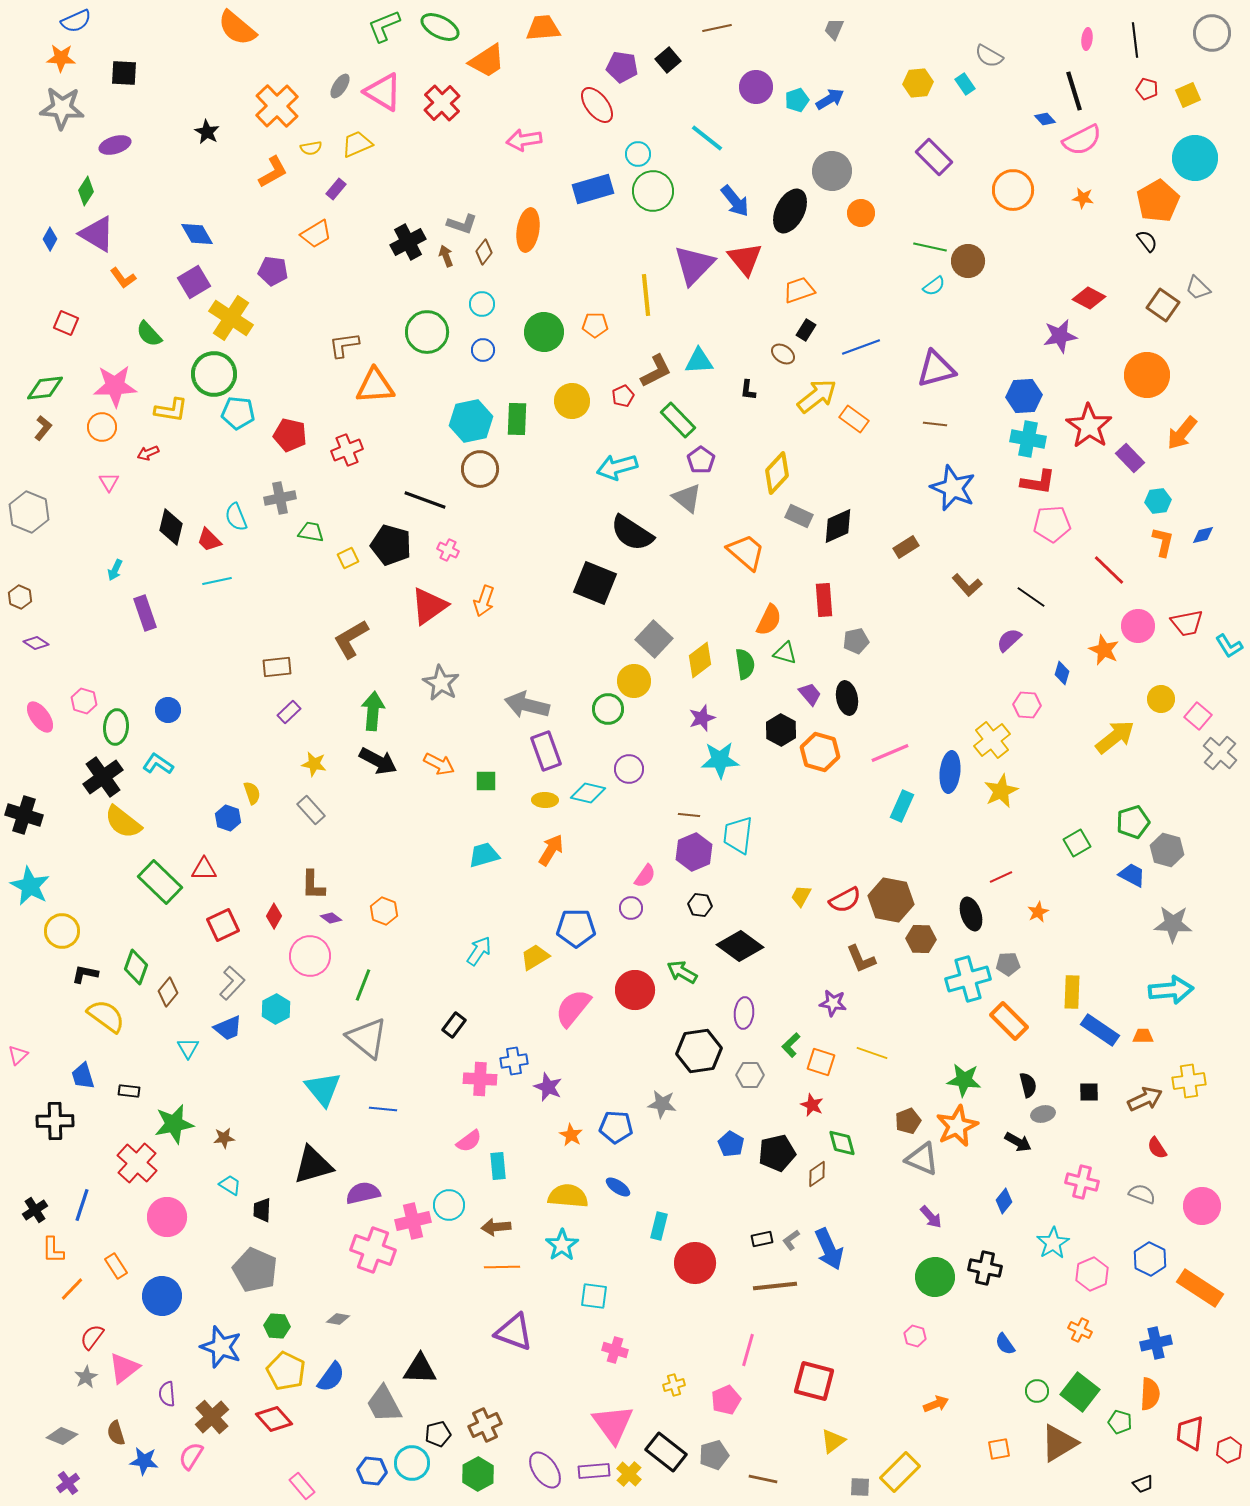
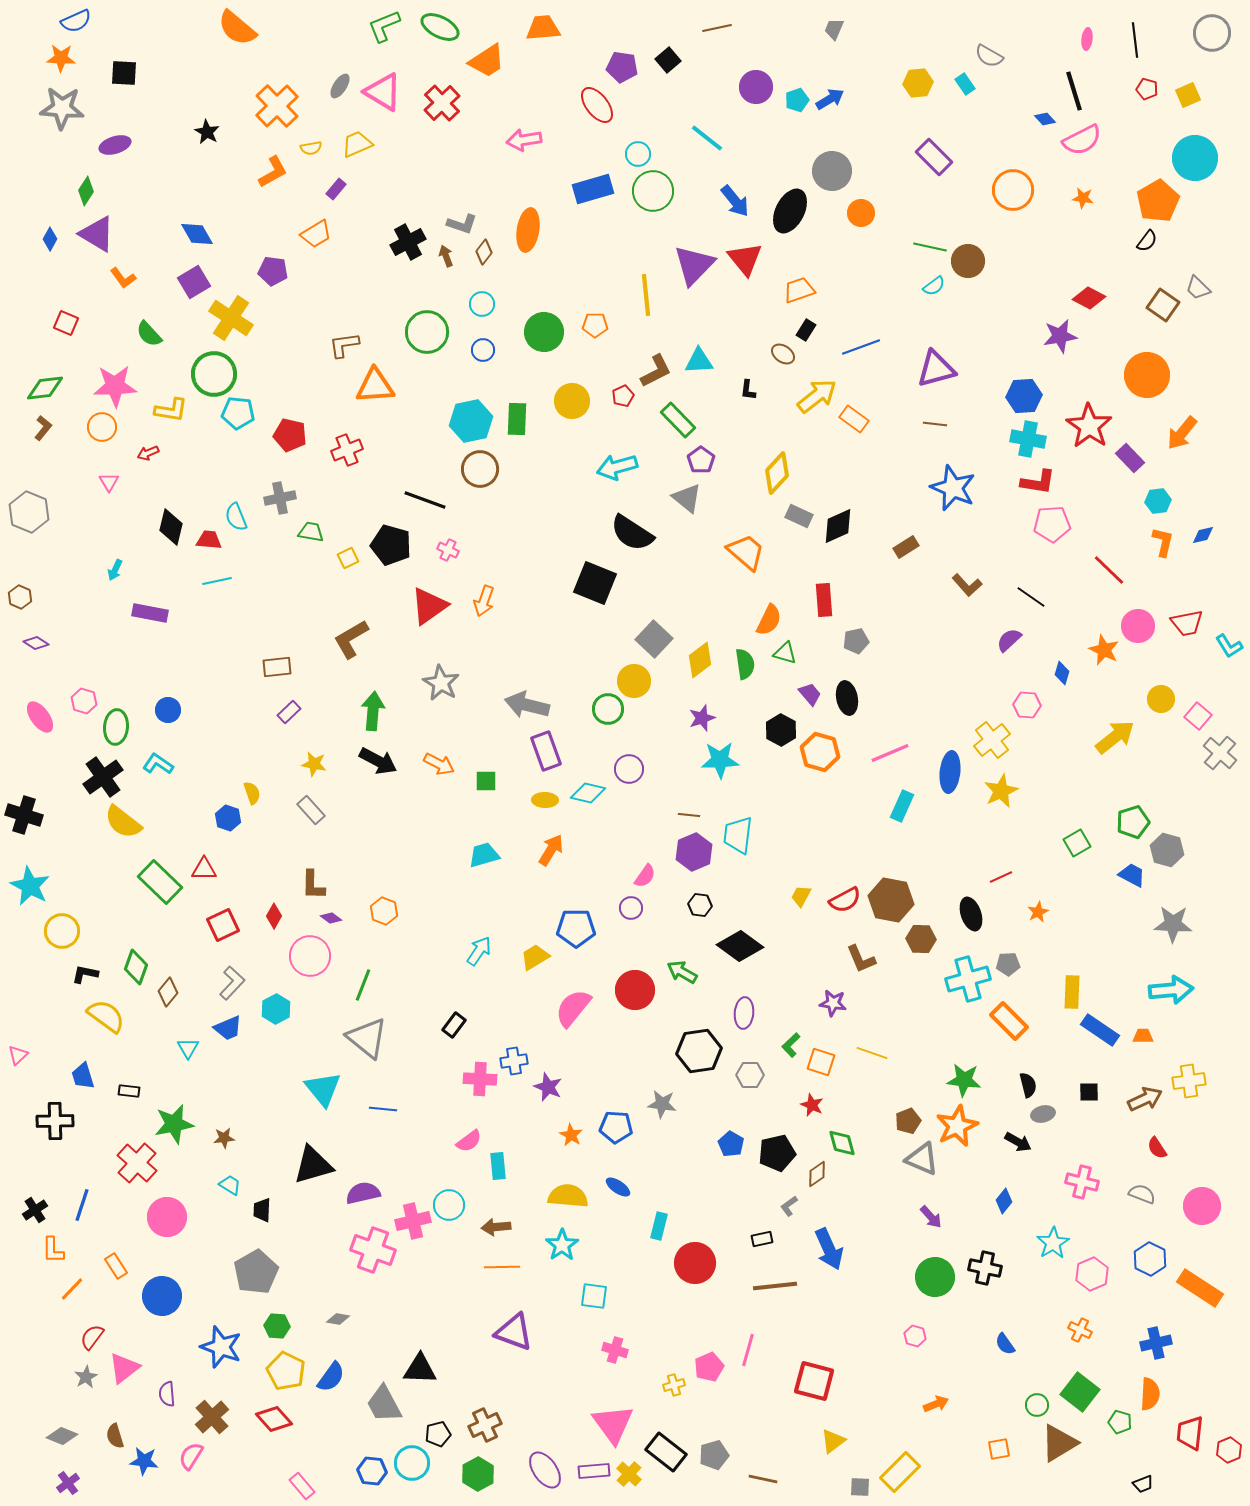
black semicircle at (1147, 241): rotated 75 degrees clockwise
red trapezoid at (209, 540): rotated 140 degrees clockwise
purple rectangle at (145, 613): moved 5 px right; rotated 60 degrees counterclockwise
gray L-shape at (791, 1240): moved 2 px left, 34 px up
gray pentagon at (255, 1270): moved 1 px right, 2 px down; rotated 18 degrees clockwise
green circle at (1037, 1391): moved 14 px down
pink pentagon at (726, 1400): moved 17 px left, 33 px up
brown semicircle at (116, 1433): moved 1 px left, 3 px down
